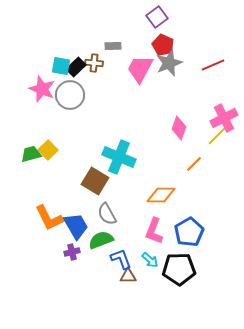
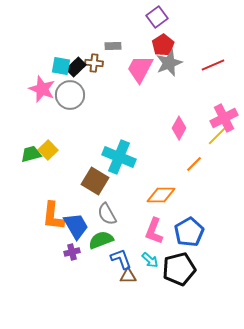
red pentagon: rotated 15 degrees clockwise
pink diamond: rotated 10 degrees clockwise
orange L-shape: moved 4 px right, 2 px up; rotated 32 degrees clockwise
black pentagon: rotated 12 degrees counterclockwise
